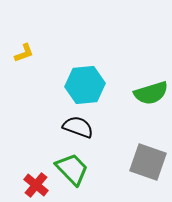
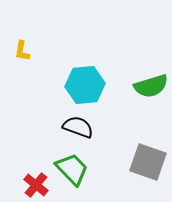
yellow L-shape: moved 2 px left, 2 px up; rotated 120 degrees clockwise
green semicircle: moved 7 px up
